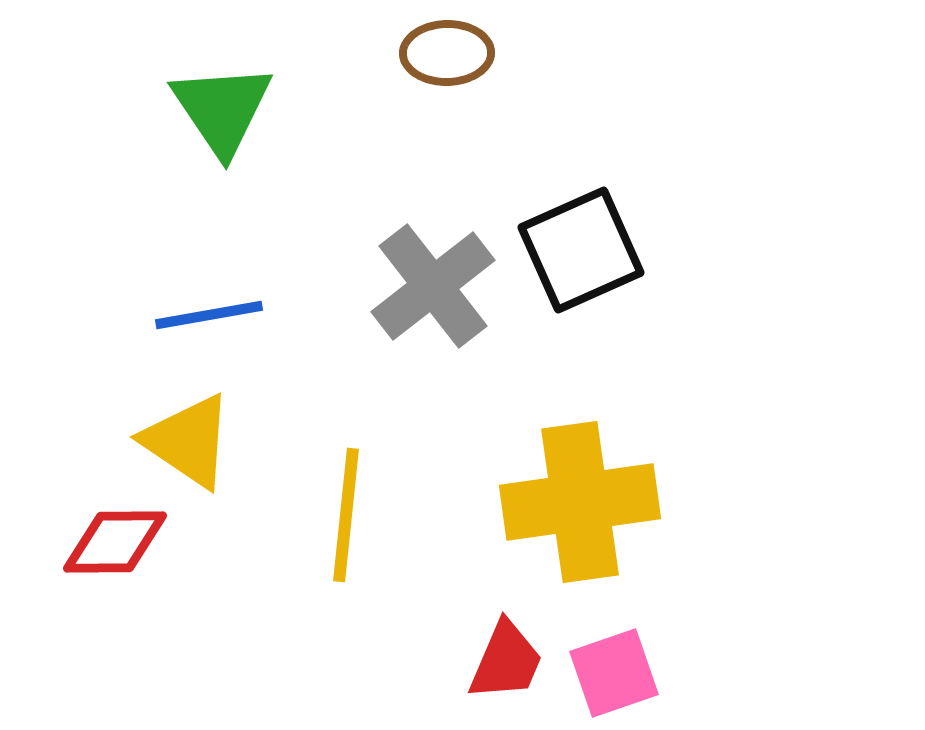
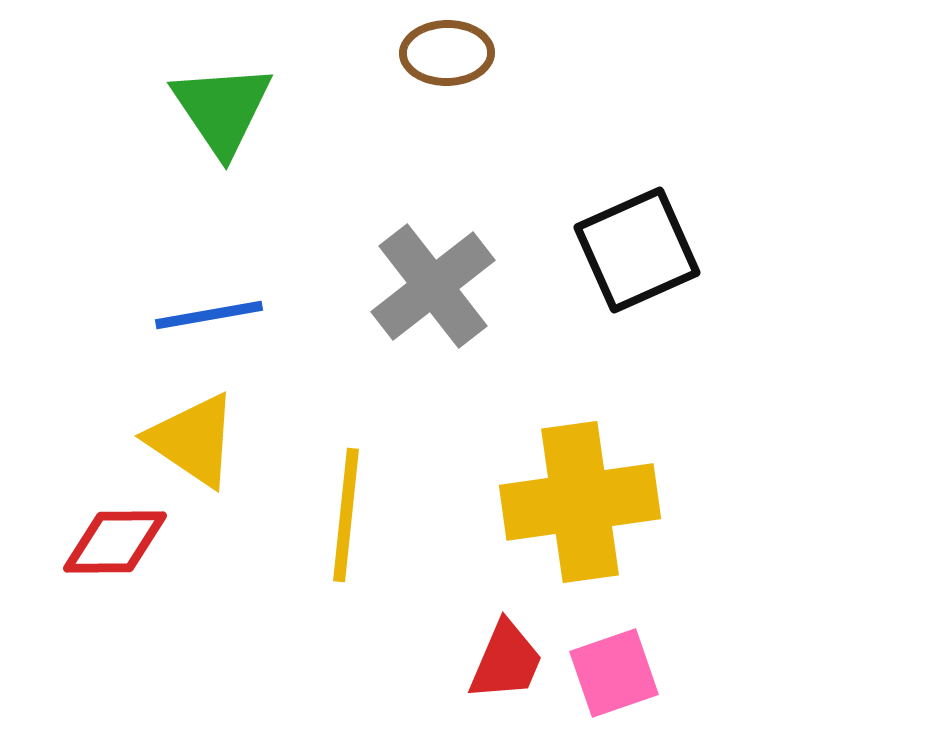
black square: moved 56 px right
yellow triangle: moved 5 px right, 1 px up
